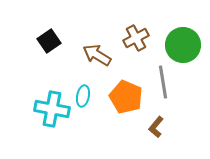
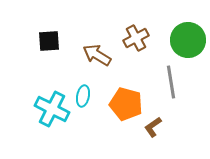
black square: rotated 30 degrees clockwise
green circle: moved 5 px right, 5 px up
gray line: moved 8 px right
orange pentagon: moved 7 px down; rotated 8 degrees counterclockwise
cyan cross: rotated 16 degrees clockwise
brown L-shape: moved 3 px left; rotated 15 degrees clockwise
